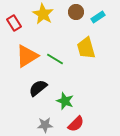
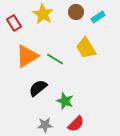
yellow trapezoid: rotated 15 degrees counterclockwise
